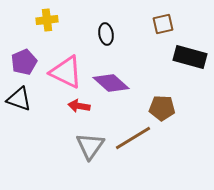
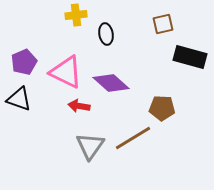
yellow cross: moved 29 px right, 5 px up
